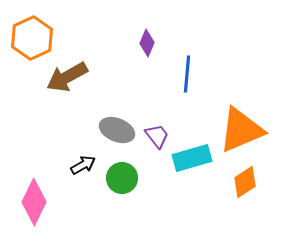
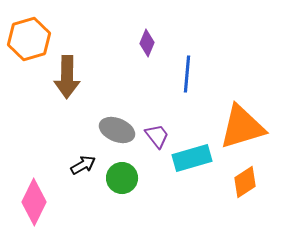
orange hexagon: moved 3 px left, 1 px down; rotated 9 degrees clockwise
brown arrow: rotated 60 degrees counterclockwise
orange triangle: moved 1 px right, 3 px up; rotated 6 degrees clockwise
